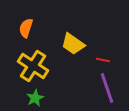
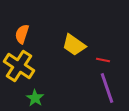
orange semicircle: moved 4 px left, 6 px down
yellow trapezoid: moved 1 px right, 1 px down
yellow cross: moved 14 px left
green star: rotated 12 degrees counterclockwise
